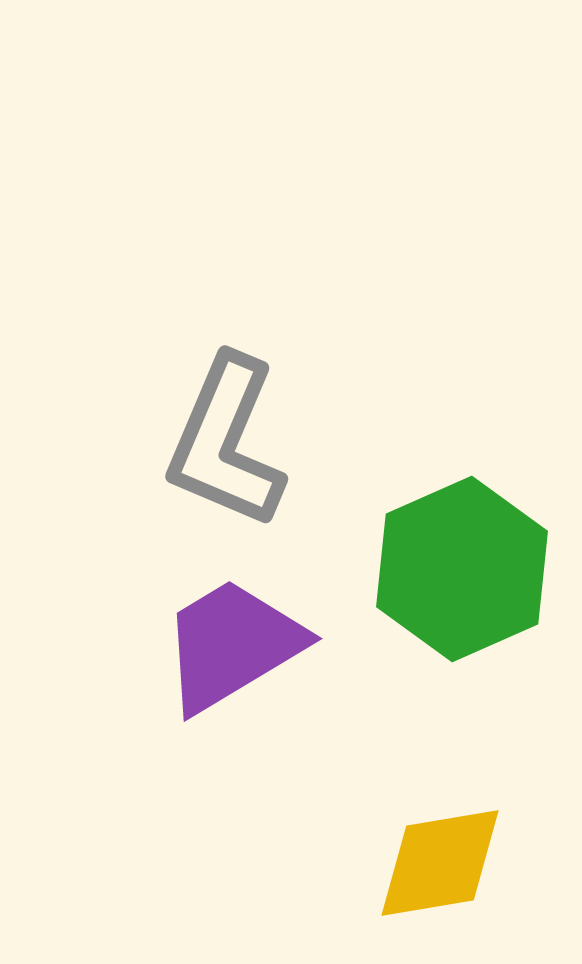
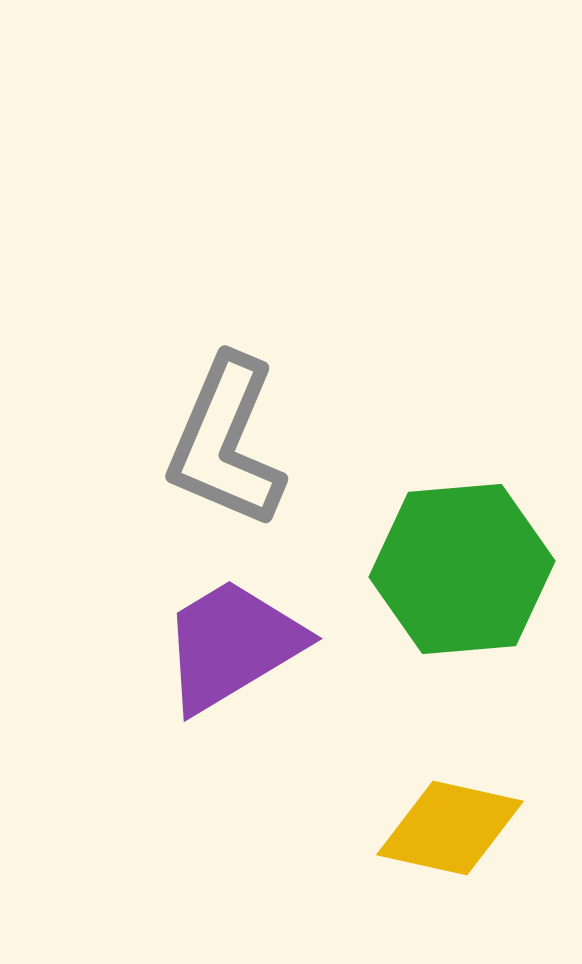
green hexagon: rotated 19 degrees clockwise
yellow diamond: moved 10 px right, 35 px up; rotated 22 degrees clockwise
